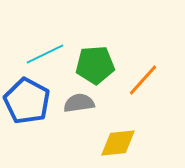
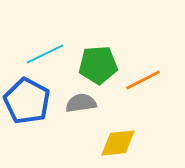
green pentagon: moved 3 px right
orange line: rotated 21 degrees clockwise
gray semicircle: moved 2 px right
